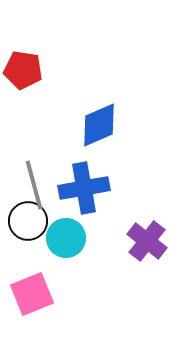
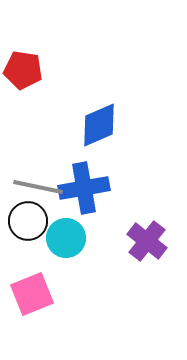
gray line: moved 4 px right, 2 px down; rotated 63 degrees counterclockwise
